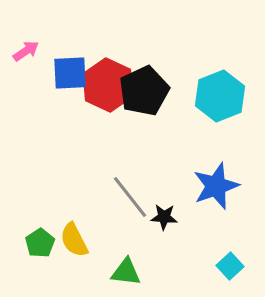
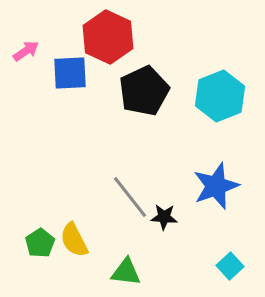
red hexagon: moved 48 px up
